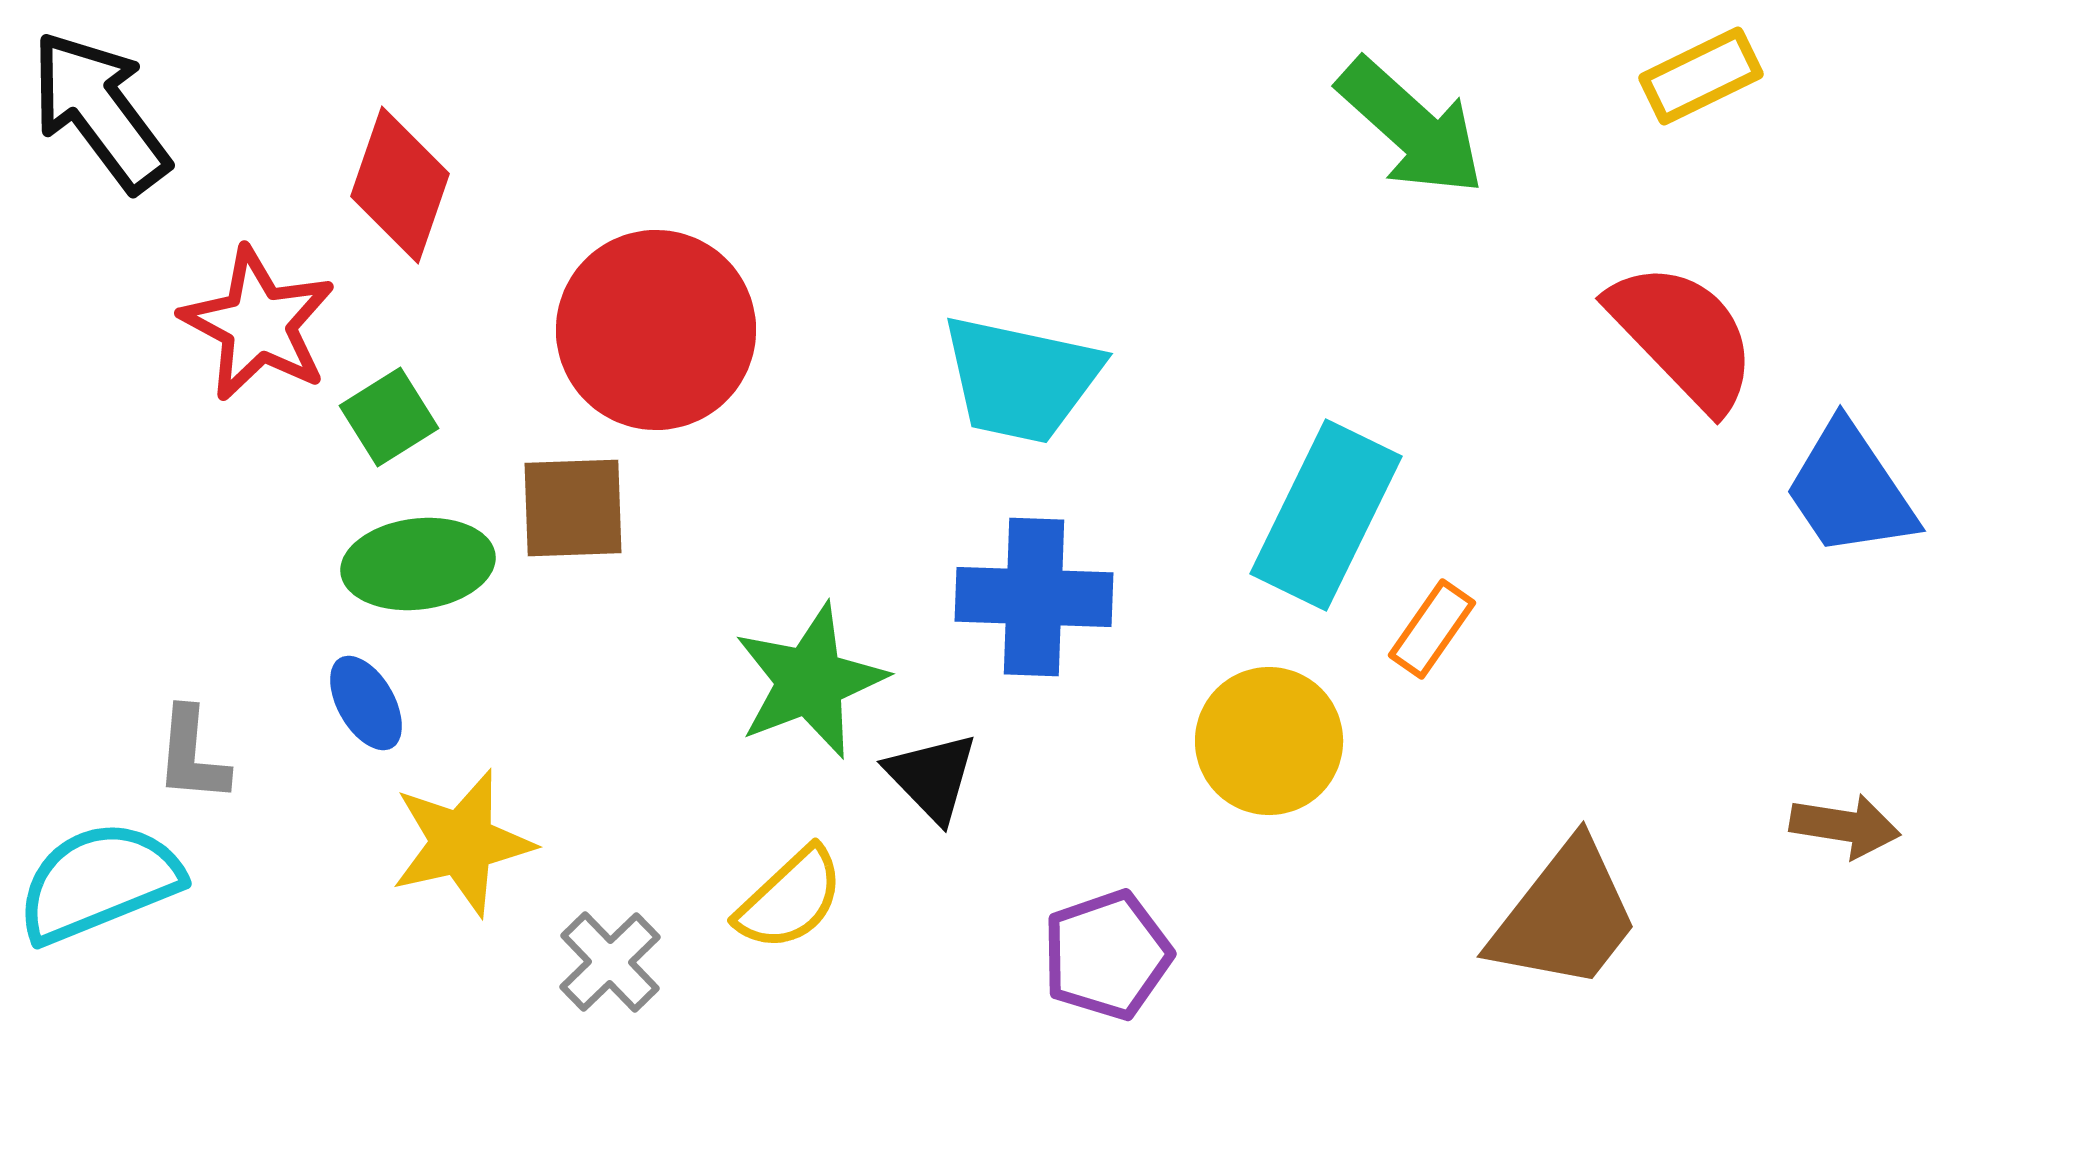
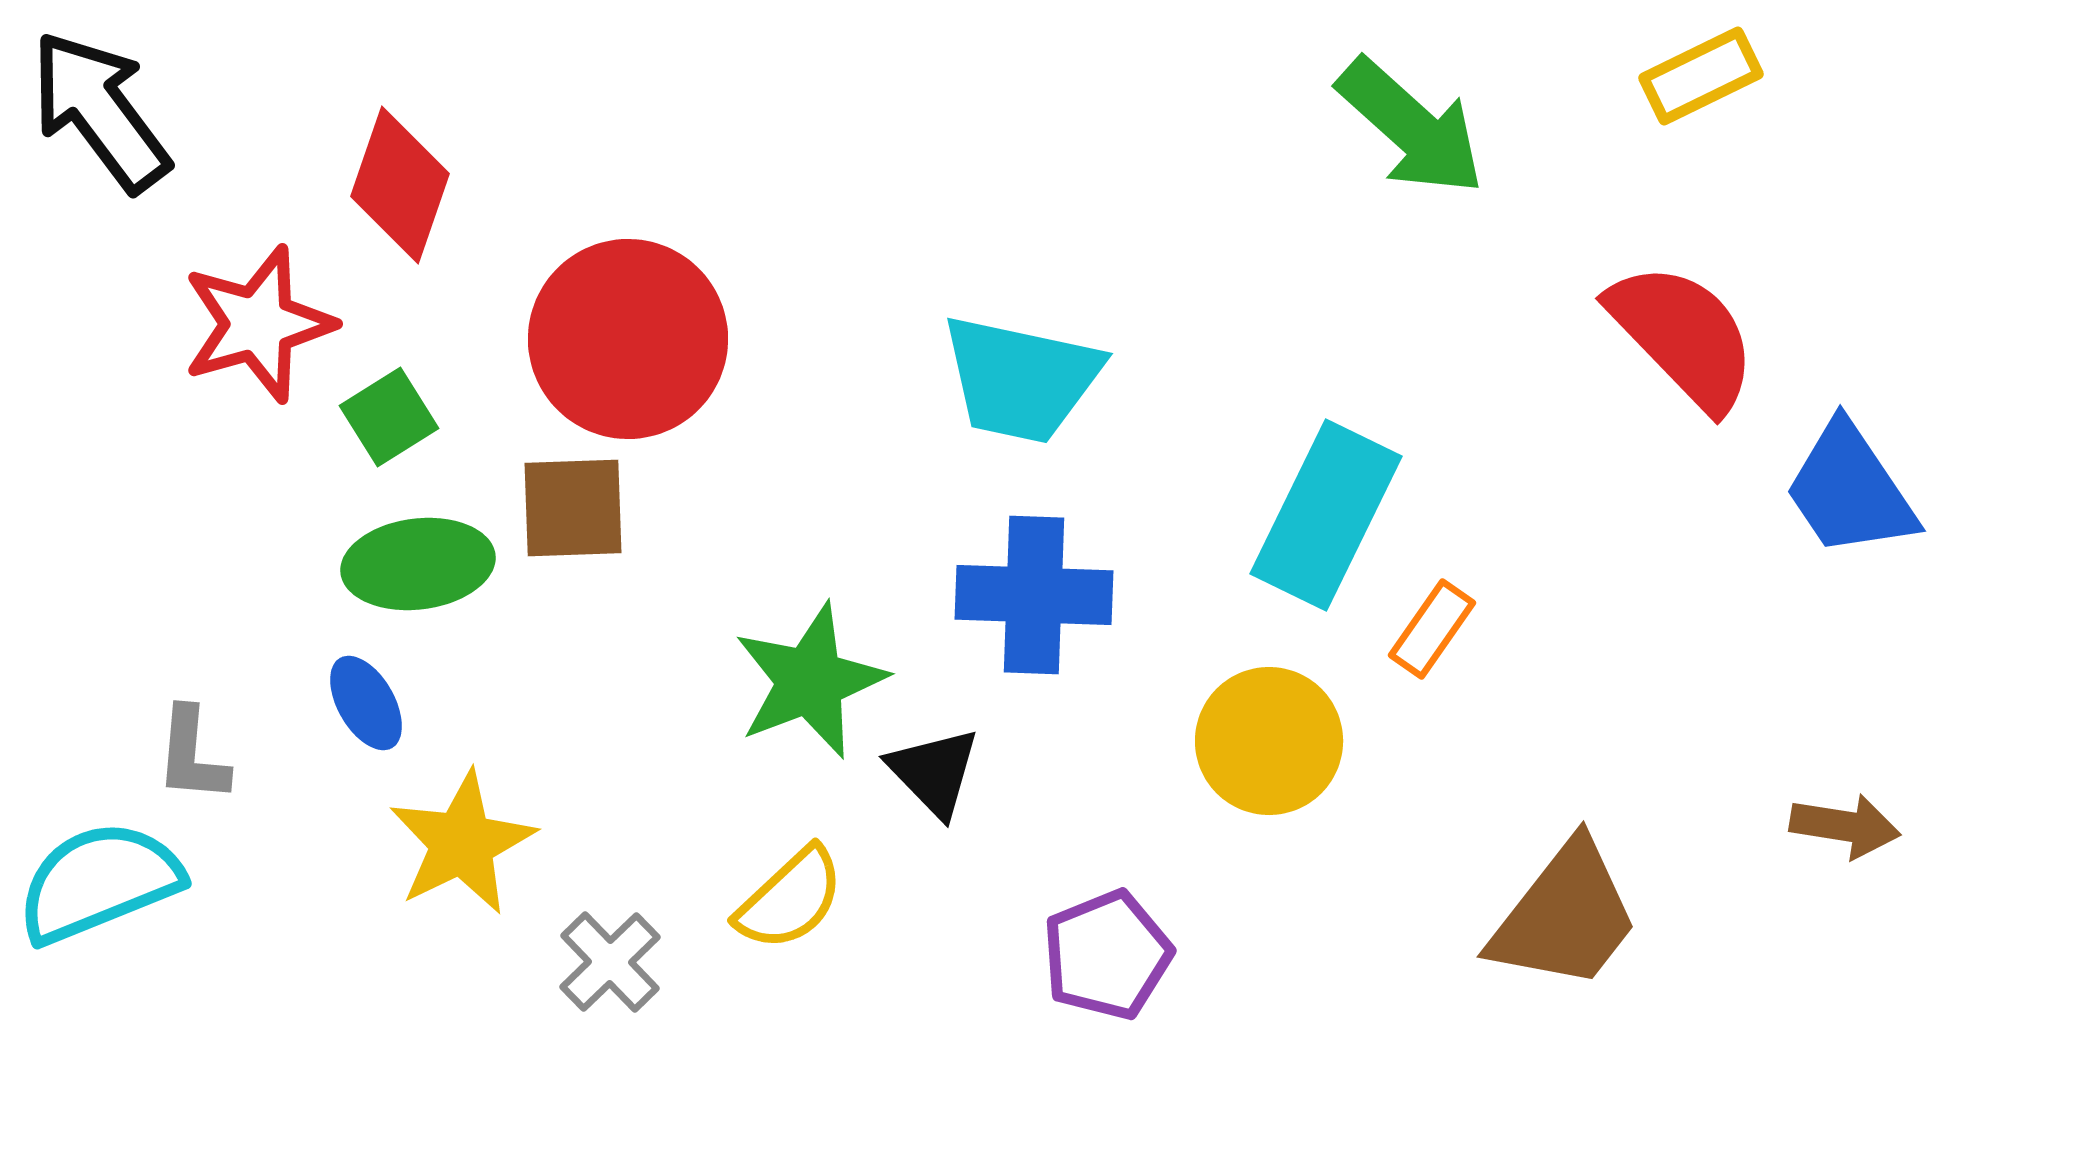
red star: rotated 28 degrees clockwise
red circle: moved 28 px left, 9 px down
blue cross: moved 2 px up
black triangle: moved 2 px right, 5 px up
yellow star: rotated 13 degrees counterclockwise
purple pentagon: rotated 3 degrees counterclockwise
